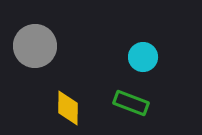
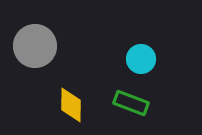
cyan circle: moved 2 px left, 2 px down
yellow diamond: moved 3 px right, 3 px up
